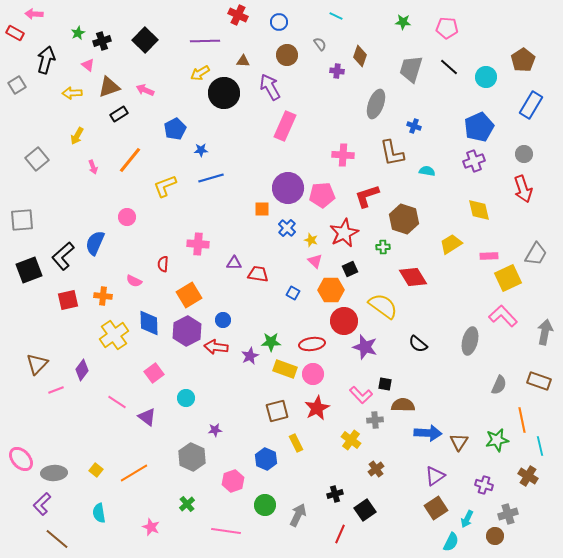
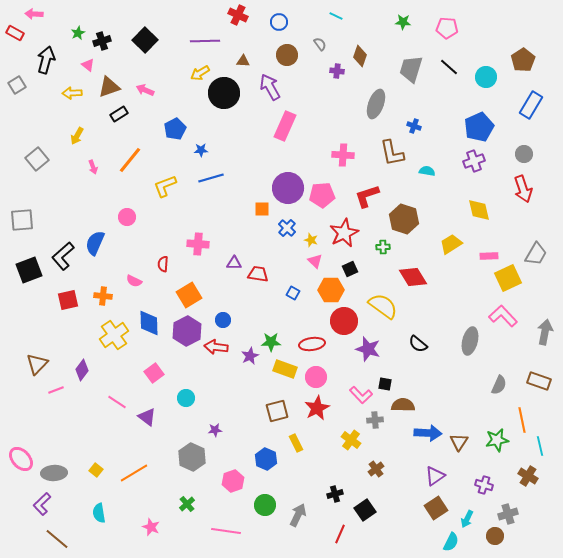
purple star at (365, 347): moved 3 px right, 2 px down
pink circle at (313, 374): moved 3 px right, 3 px down
